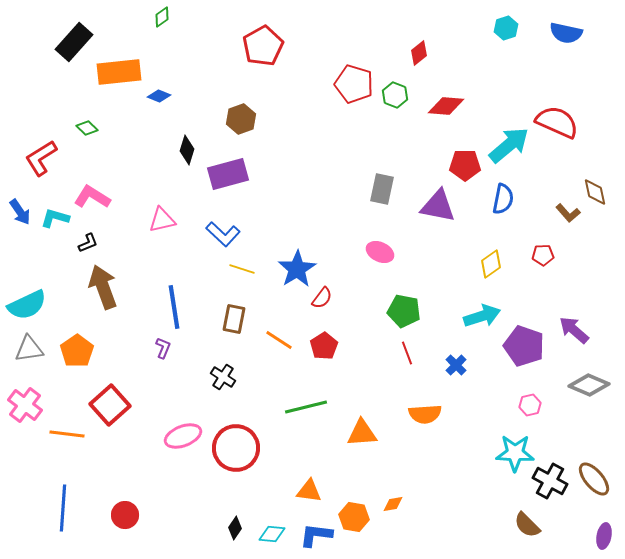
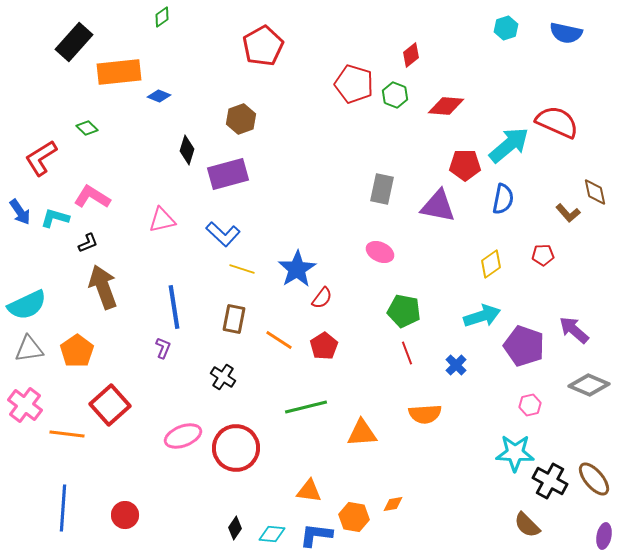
red diamond at (419, 53): moved 8 px left, 2 px down
